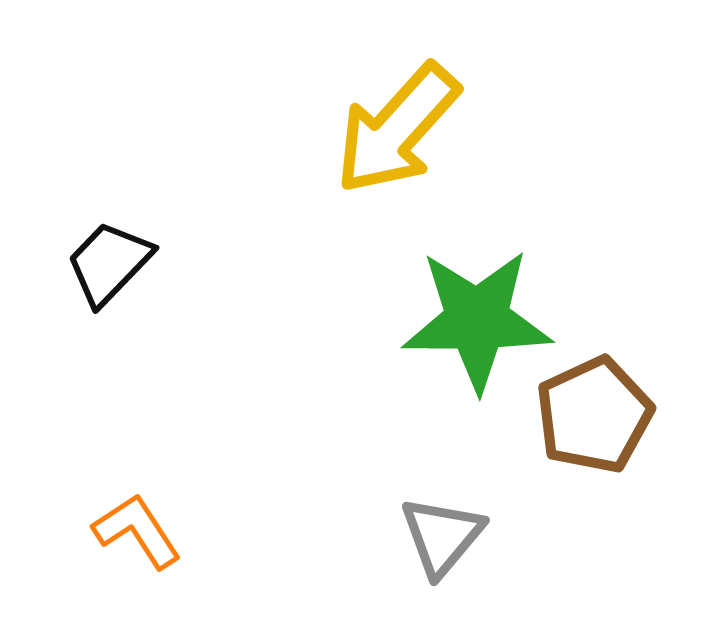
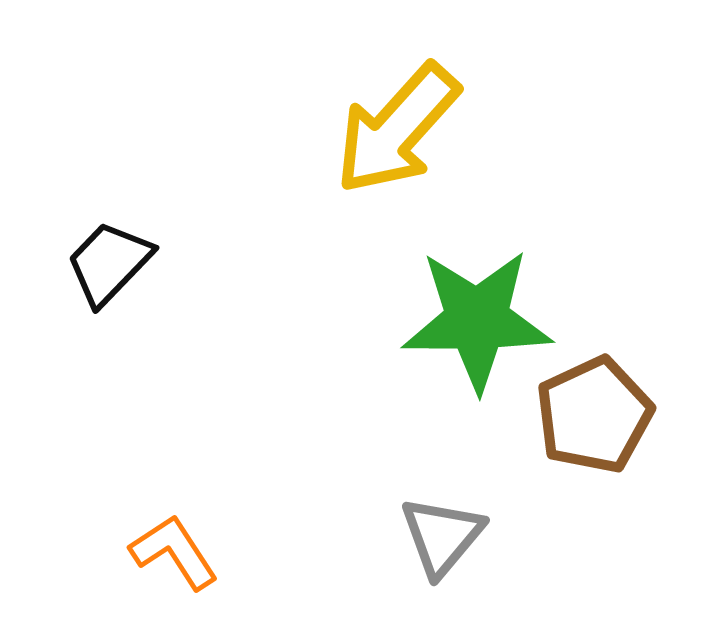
orange L-shape: moved 37 px right, 21 px down
